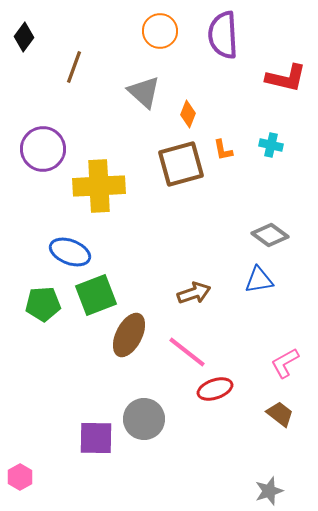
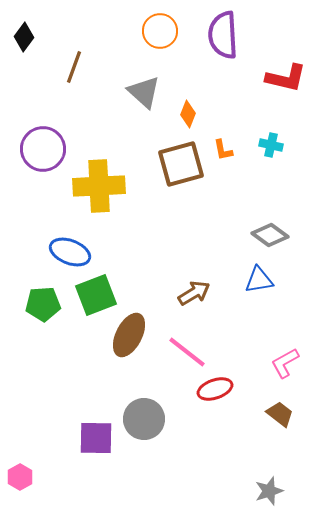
brown arrow: rotated 12 degrees counterclockwise
